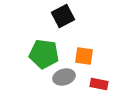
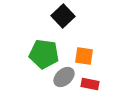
black square: rotated 15 degrees counterclockwise
gray ellipse: rotated 25 degrees counterclockwise
red rectangle: moved 9 px left
